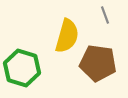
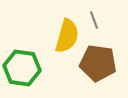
gray line: moved 11 px left, 5 px down
green hexagon: rotated 9 degrees counterclockwise
